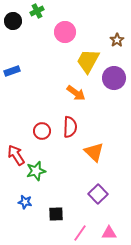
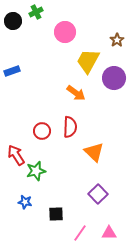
green cross: moved 1 px left, 1 px down
